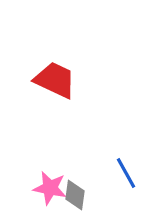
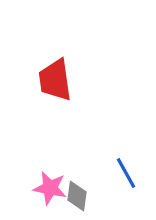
red trapezoid: rotated 123 degrees counterclockwise
gray diamond: moved 2 px right, 1 px down
